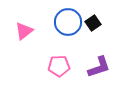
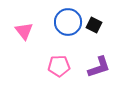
black square: moved 1 px right, 2 px down; rotated 28 degrees counterclockwise
pink triangle: rotated 30 degrees counterclockwise
